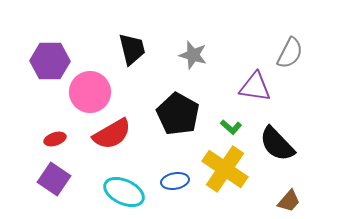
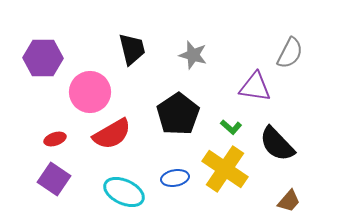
purple hexagon: moved 7 px left, 3 px up
black pentagon: rotated 9 degrees clockwise
blue ellipse: moved 3 px up
